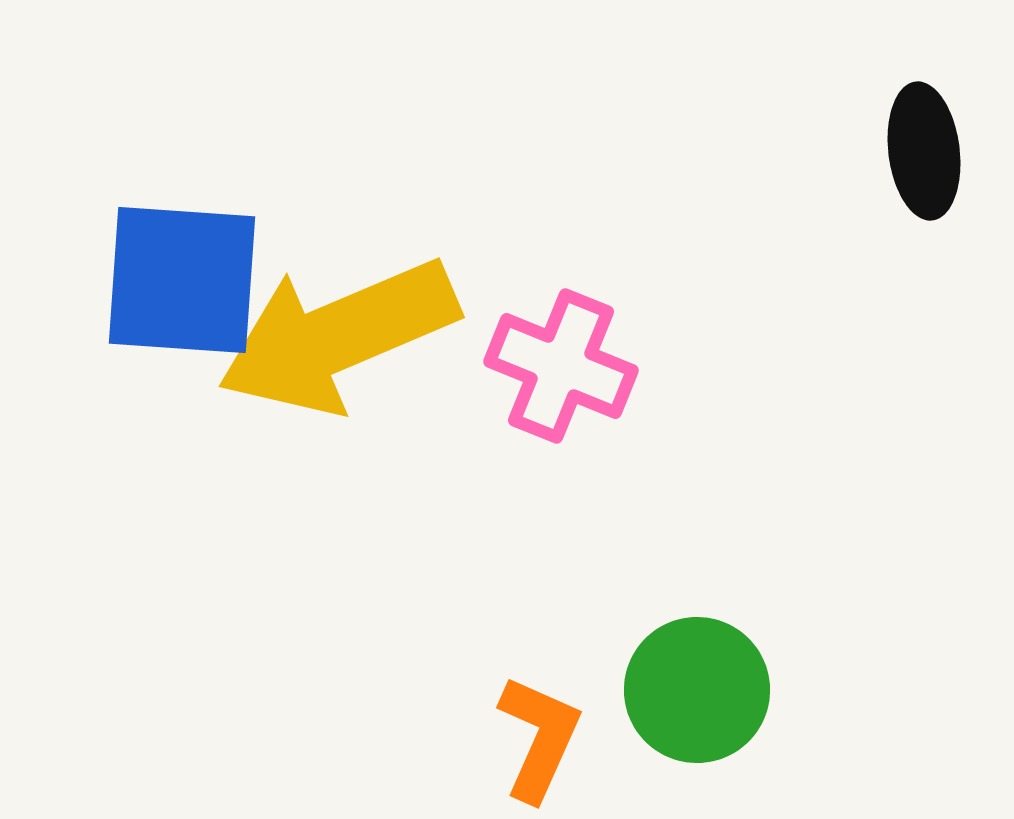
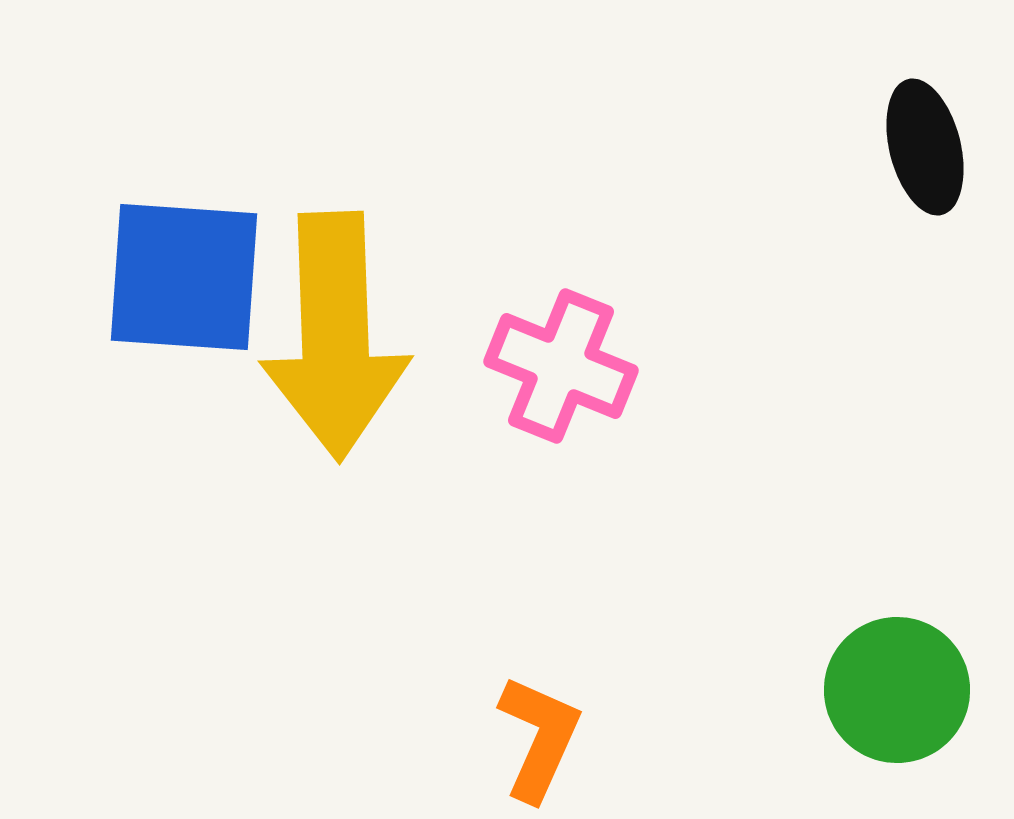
black ellipse: moved 1 px right, 4 px up; rotated 7 degrees counterclockwise
blue square: moved 2 px right, 3 px up
yellow arrow: moved 3 px left; rotated 69 degrees counterclockwise
green circle: moved 200 px right
